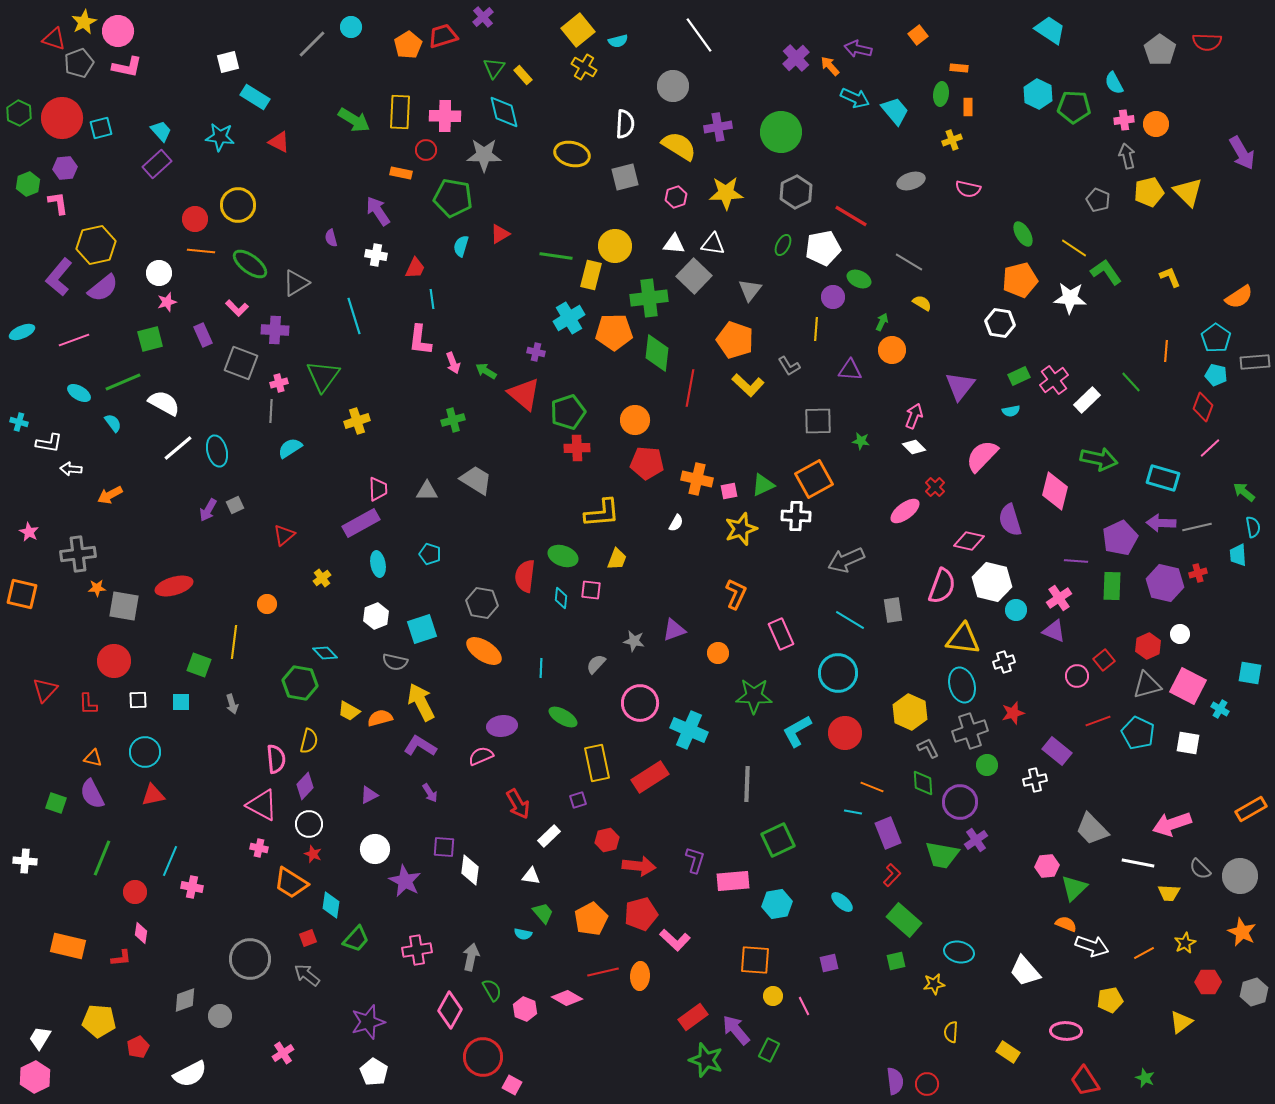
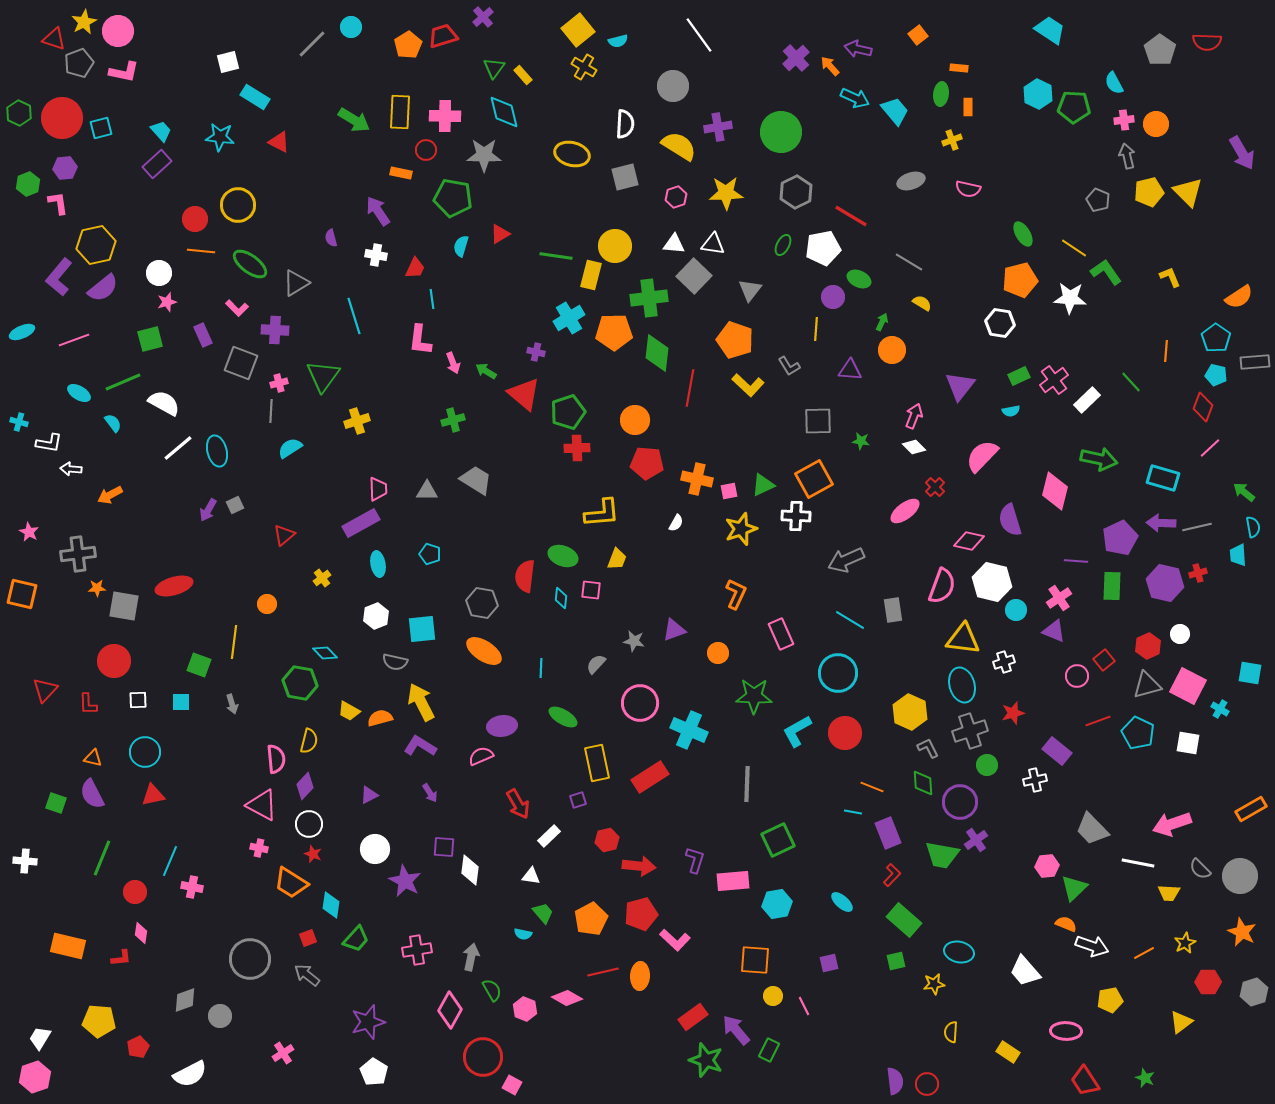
pink L-shape at (127, 67): moved 3 px left, 5 px down
cyan square at (422, 629): rotated 12 degrees clockwise
pink hexagon at (35, 1077): rotated 8 degrees clockwise
